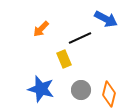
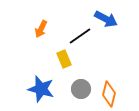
orange arrow: rotated 18 degrees counterclockwise
black line: moved 2 px up; rotated 10 degrees counterclockwise
gray circle: moved 1 px up
